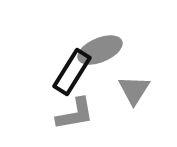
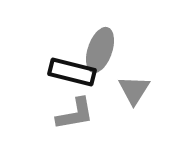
gray ellipse: rotated 48 degrees counterclockwise
black rectangle: rotated 72 degrees clockwise
